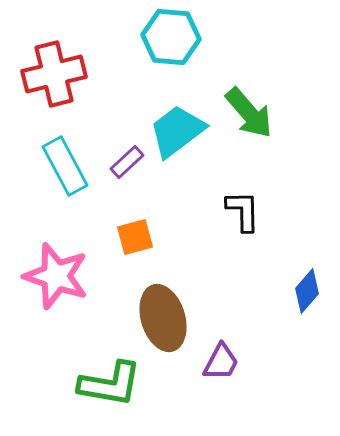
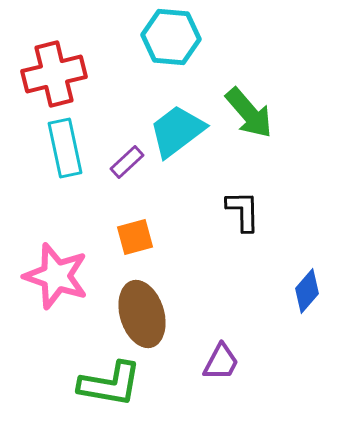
cyan rectangle: moved 18 px up; rotated 16 degrees clockwise
brown ellipse: moved 21 px left, 4 px up
